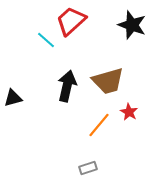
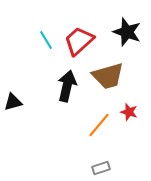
red trapezoid: moved 8 px right, 20 px down
black star: moved 5 px left, 7 px down
cyan line: rotated 18 degrees clockwise
brown trapezoid: moved 5 px up
black triangle: moved 4 px down
red star: rotated 12 degrees counterclockwise
gray rectangle: moved 13 px right
